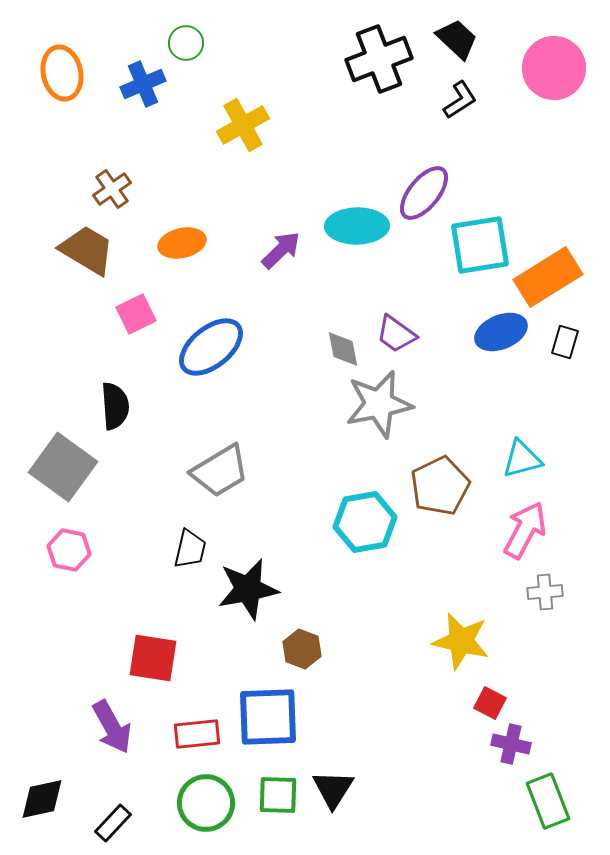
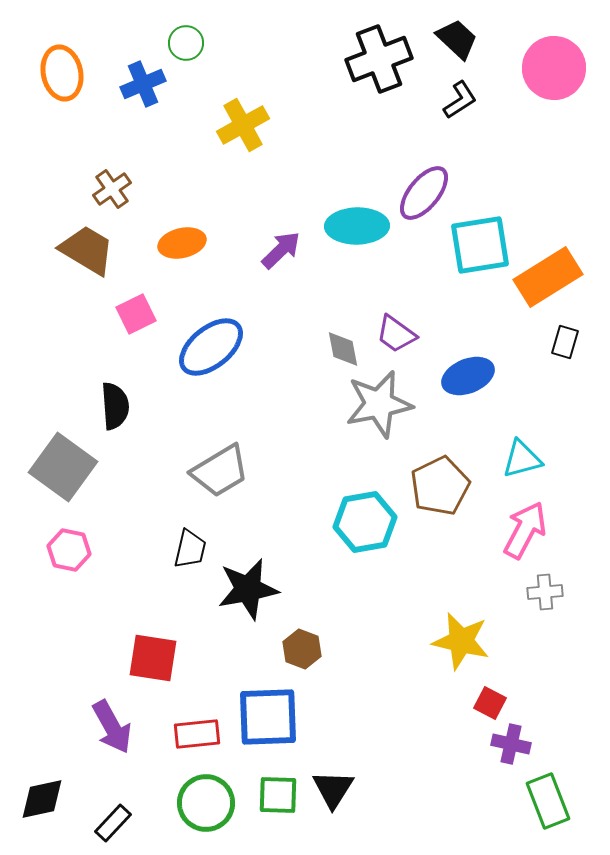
blue ellipse at (501, 332): moved 33 px left, 44 px down
